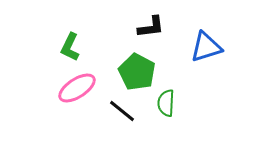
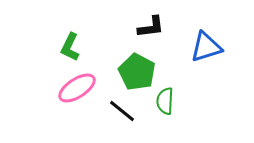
green semicircle: moved 1 px left, 2 px up
